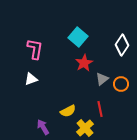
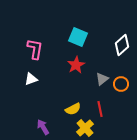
cyan square: rotated 18 degrees counterclockwise
white diamond: rotated 15 degrees clockwise
red star: moved 8 px left, 2 px down
yellow semicircle: moved 5 px right, 2 px up
